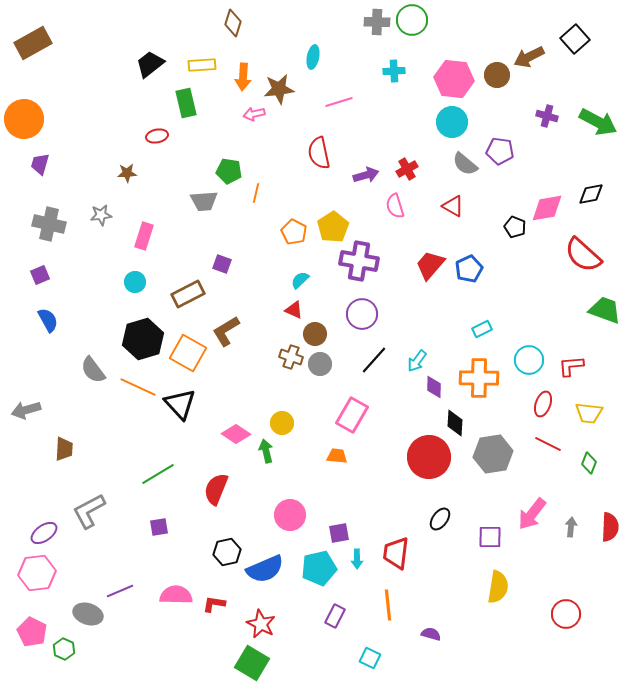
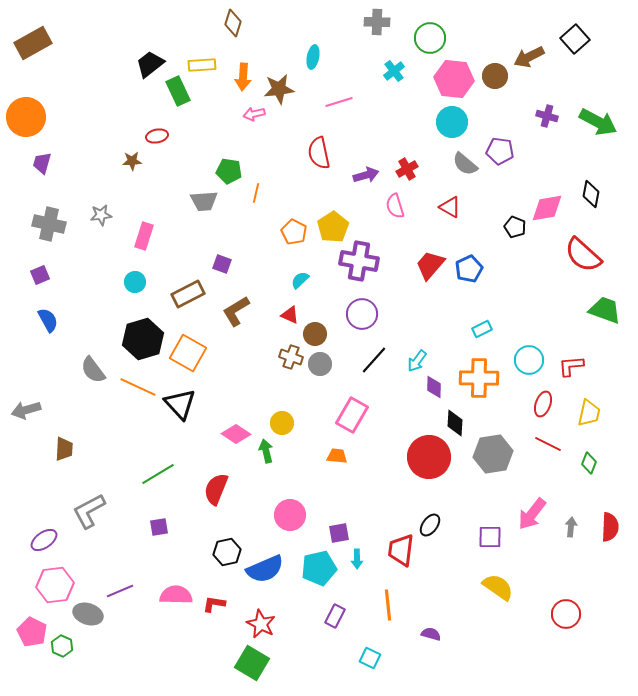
green circle at (412, 20): moved 18 px right, 18 px down
cyan cross at (394, 71): rotated 35 degrees counterclockwise
brown circle at (497, 75): moved 2 px left, 1 px down
green rectangle at (186, 103): moved 8 px left, 12 px up; rotated 12 degrees counterclockwise
orange circle at (24, 119): moved 2 px right, 2 px up
purple trapezoid at (40, 164): moved 2 px right, 1 px up
brown star at (127, 173): moved 5 px right, 12 px up
black diamond at (591, 194): rotated 68 degrees counterclockwise
red triangle at (453, 206): moved 3 px left, 1 px down
red triangle at (294, 310): moved 4 px left, 5 px down
brown L-shape at (226, 331): moved 10 px right, 20 px up
yellow trapezoid at (589, 413): rotated 84 degrees counterclockwise
black ellipse at (440, 519): moved 10 px left, 6 px down
purple ellipse at (44, 533): moved 7 px down
red trapezoid at (396, 553): moved 5 px right, 3 px up
pink hexagon at (37, 573): moved 18 px right, 12 px down
yellow semicircle at (498, 587): rotated 64 degrees counterclockwise
green hexagon at (64, 649): moved 2 px left, 3 px up
